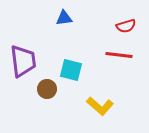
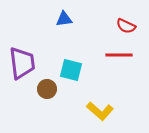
blue triangle: moved 1 px down
red semicircle: rotated 42 degrees clockwise
red line: rotated 8 degrees counterclockwise
purple trapezoid: moved 1 px left, 2 px down
yellow L-shape: moved 5 px down
